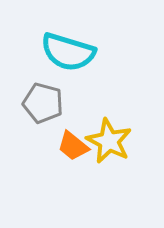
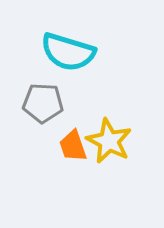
gray pentagon: rotated 12 degrees counterclockwise
orange trapezoid: rotated 32 degrees clockwise
